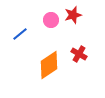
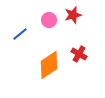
pink circle: moved 2 px left
